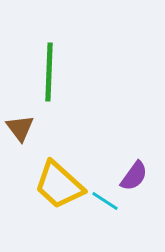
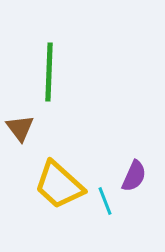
purple semicircle: rotated 12 degrees counterclockwise
cyan line: rotated 36 degrees clockwise
